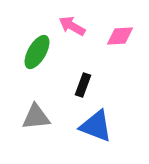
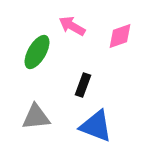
pink diamond: rotated 16 degrees counterclockwise
